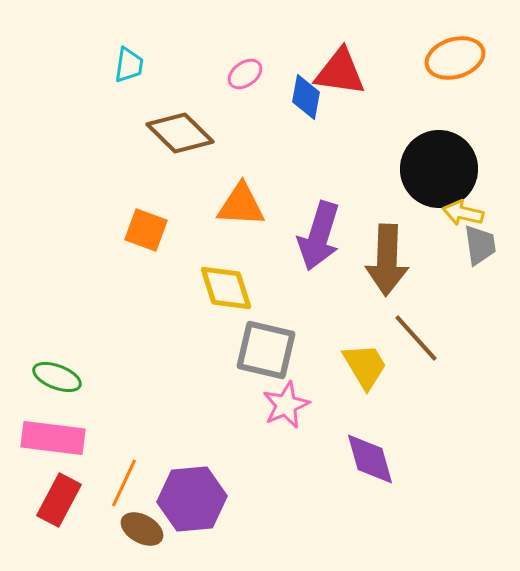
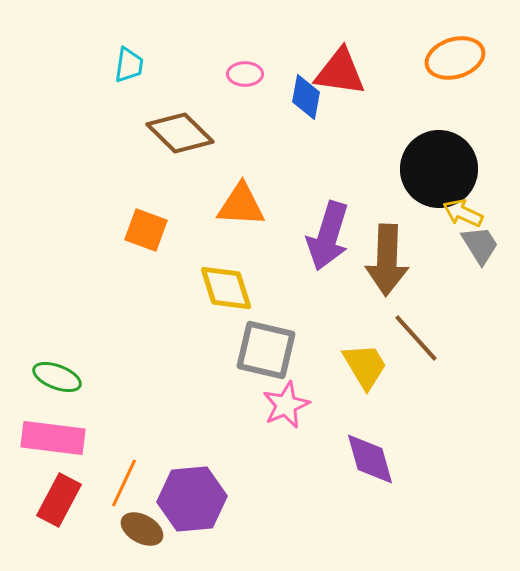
pink ellipse: rotated 36 degrees clockwise
yellow arrow: rotated 12 degrees clockwise
purple arrow: moved 9 px right
gray trapezoid: rotated 24 degrees counterclockwise
